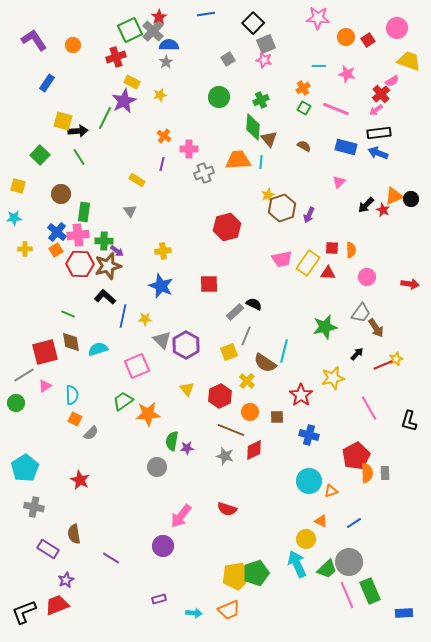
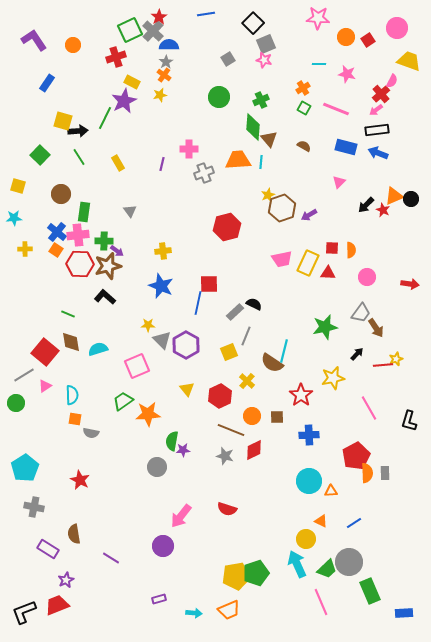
cyan line at (319, 66): moved 2 px up
pink semicircle at (392, 81): rotated 32 degrees counterclockwise
black rectangle at (379, 133): moved 2 px left, 3 px up
orange cross at (164, 136): moved 61 px up
yellow rectangle at (137, 180): moved 19 px left, 17 px up; rotated 28 degrees clockwise
purple arrow at (309, 215): rotated 35 degrees clockwise
orange square at (56, 250): rotated 24 degrees counterclockwise
yellow rectangle at (308, 263): rotated 10 degrees counterclockwise
blue line at (123, 316): moved 75 px right, 13 px up
yellow star at (145, 319): moved 3 px right, 6 px down
red square at (45, 352): rotated 36 degrees counterclockwise
brown semicircle at (265, 363): moved 7 px right
red line at (383, 365): rotated 18 degrees clockwise
orange circle at (250, 412): moved 2 px right, 4 px down
orange square at (75, 419): rotated 16 degrees counterclockwise
gray semicircle at (91, 433): rotated 56 degrees clockwise
blue cross at (309, 435): rotated 18 degrees counterclockwise
purple star at (187, 448): moved 4 px left, 2 px down
orange triangle at (331, 491): rotated 16 degrees clockwise
pink line at (347, 595): moved 26 px left, 7 px down
